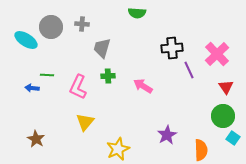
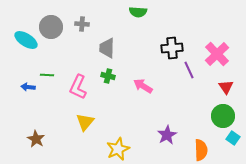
green semicircle: moved 1 px right, 1 px up
gray trapezoid: moved 5 px right; rotated 15 degrees counterclockwise
green cross: rotated 16 degrees clockwise
blue arrow: moved 4 px left, 1 px up
